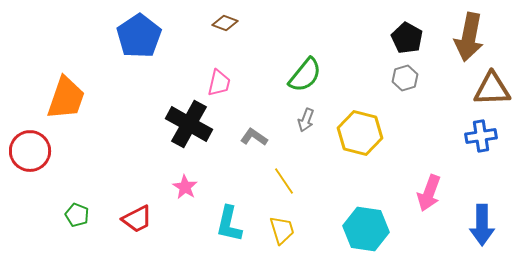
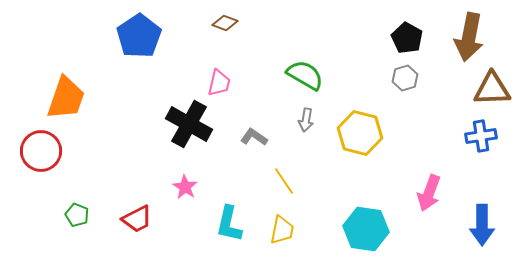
green semicircle: rotated 99 degrees counterclockwise
gray arrow: rotated 10 degrees counterclockwise
red circle: moved 11 px right
yellow trapezoid: rotated 28 degrees clockwise
